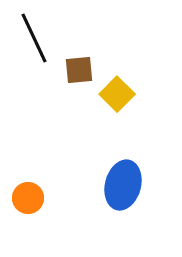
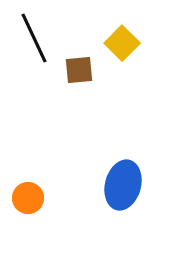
yellow square: moved 5 px right, 51 px up
